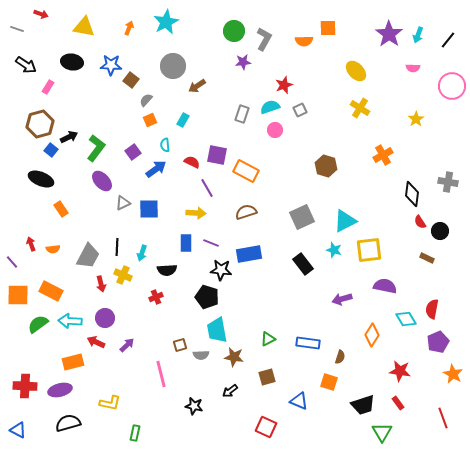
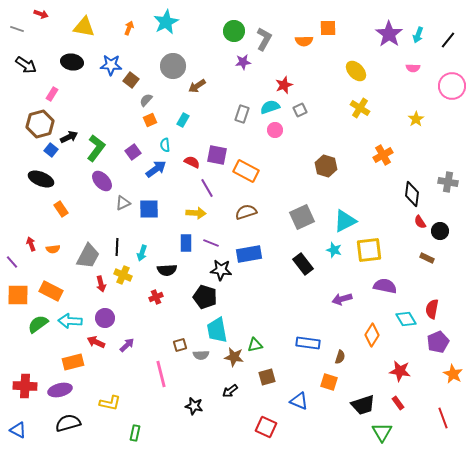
pink rectangle at (48, 87): moved 4 px right, 7 px down
black pentagon at (207, 297): moved 2 px left
green triangle at (268, 339): moved 13 px left, 6 px down; rotated 14 degrees clockwise
